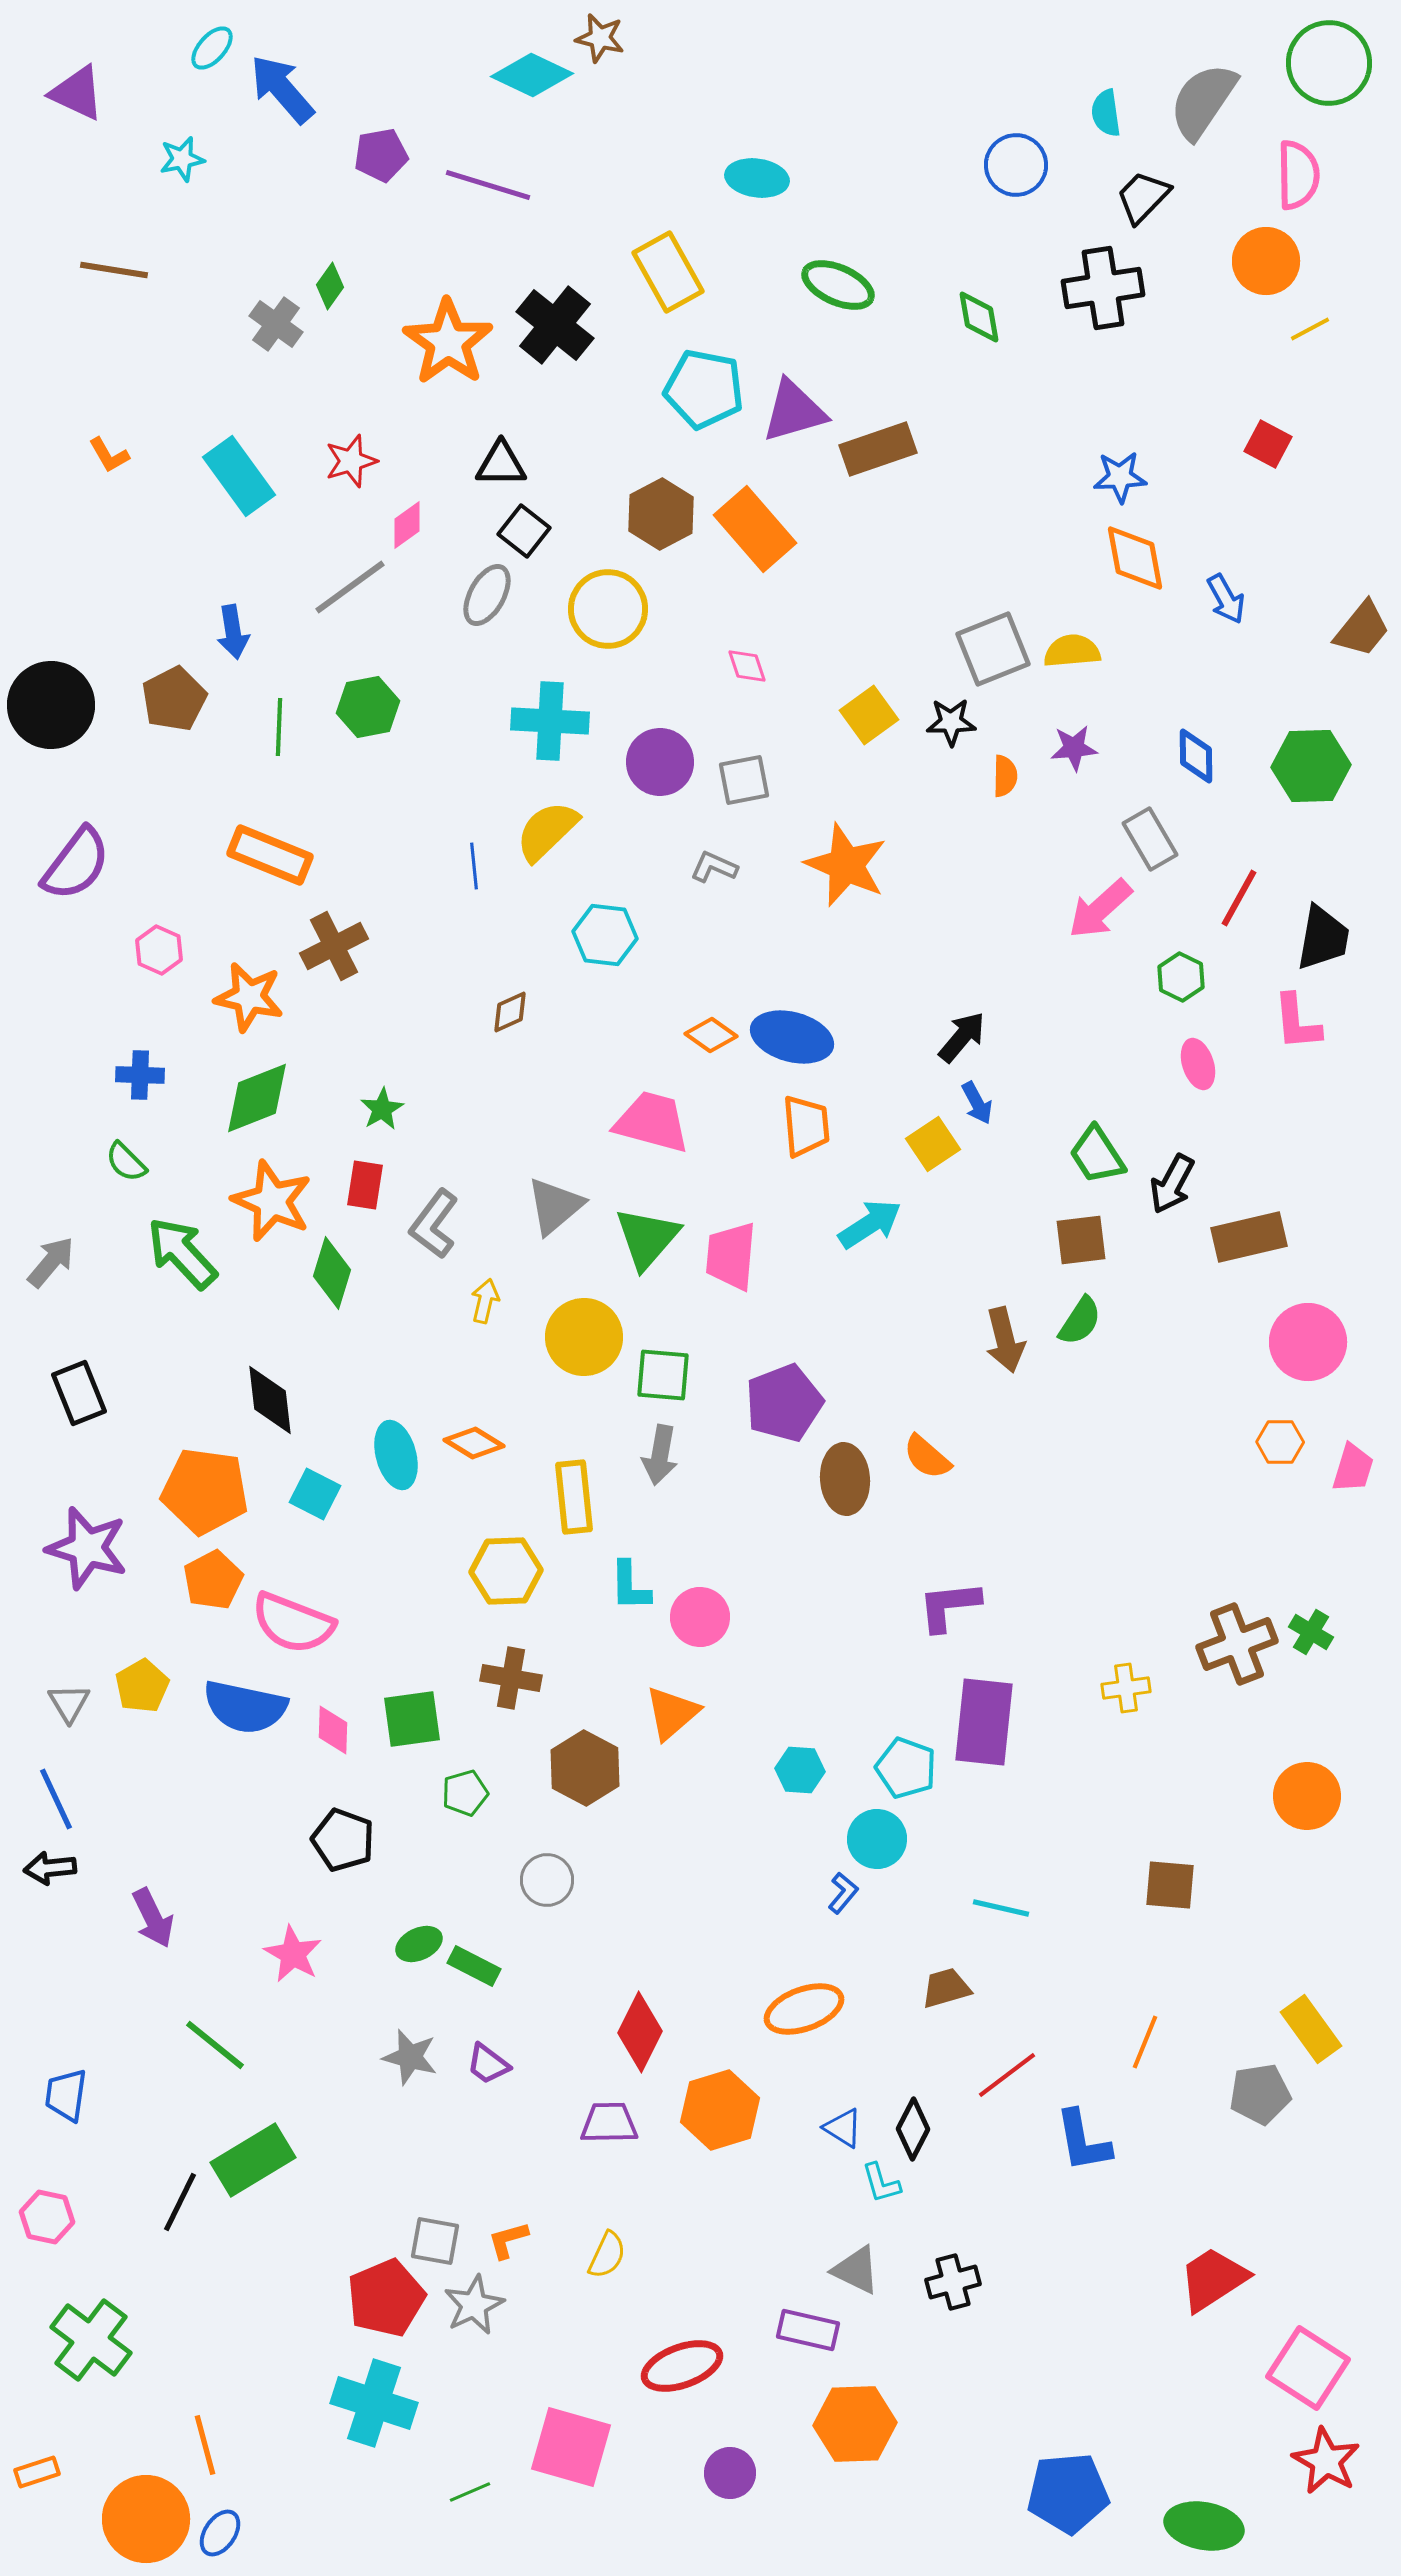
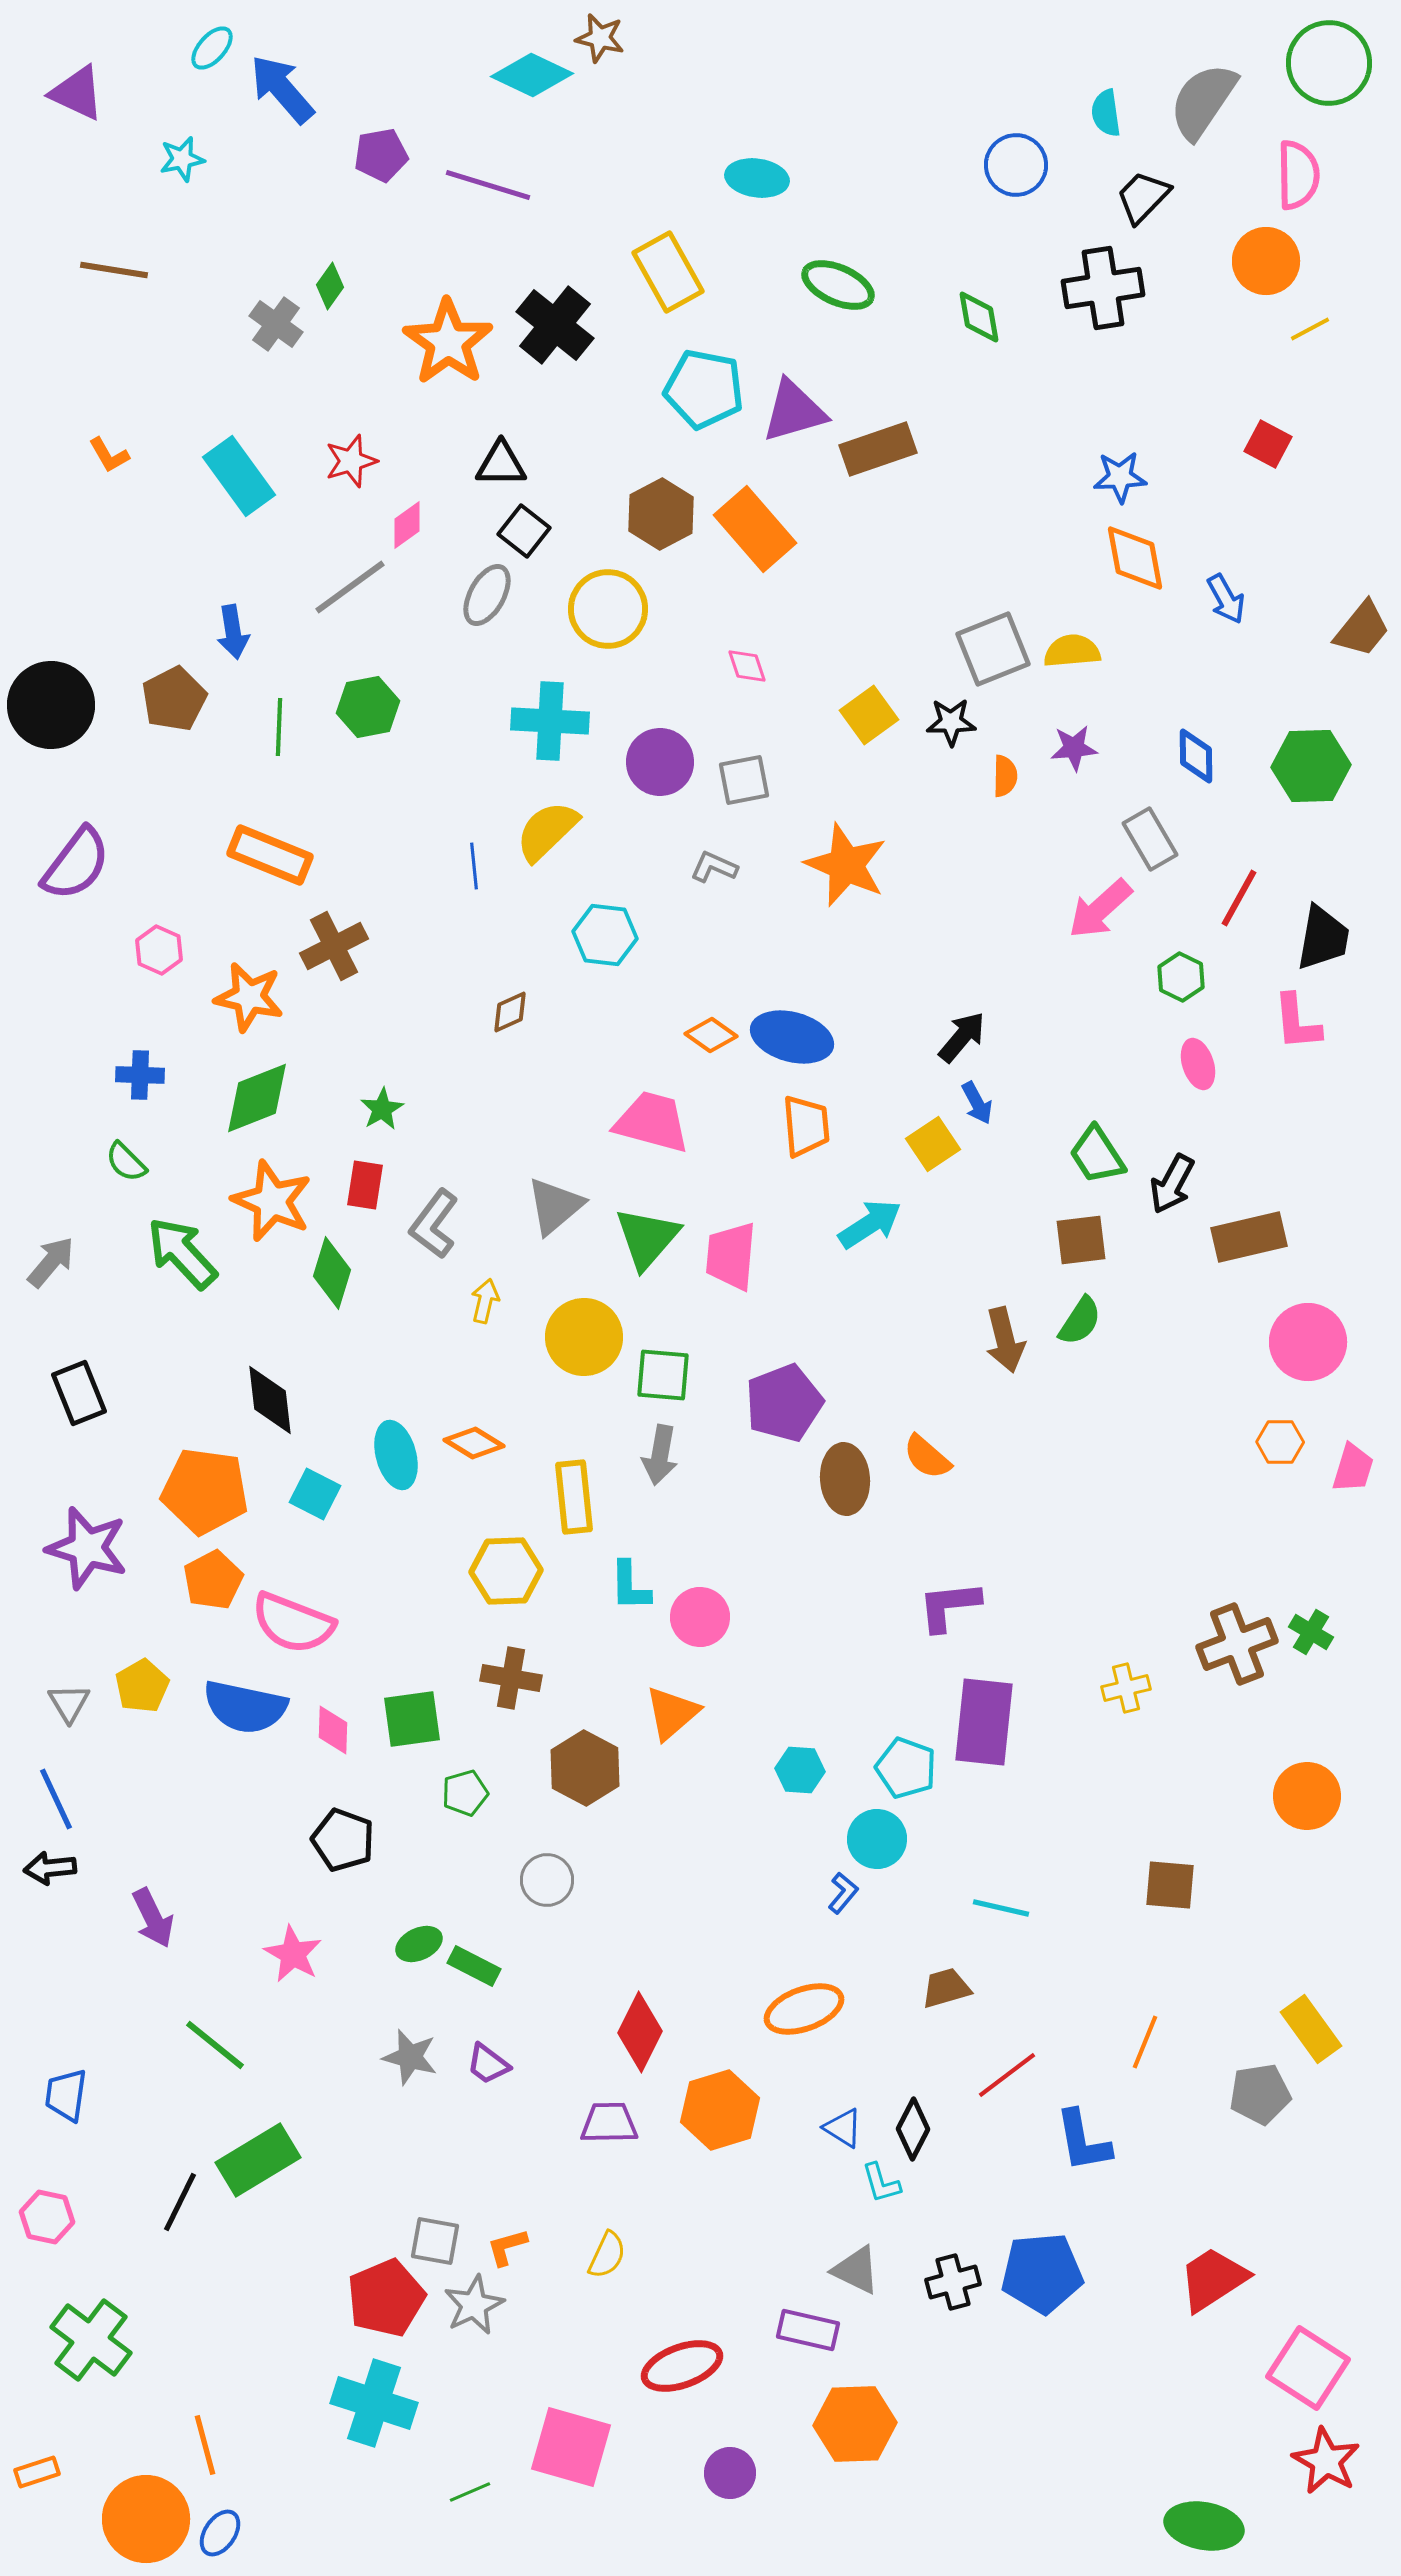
yellow cross at (1126, 1688): rotated 6 degrees counterclockwise
green rectangle at (253, 2160): moved 5 px right
orange L-shape at (508, 2240): moved 1 px left, 7 px down
blue pentagon at (1068, 2493): moved 26 px left, 220 px up
